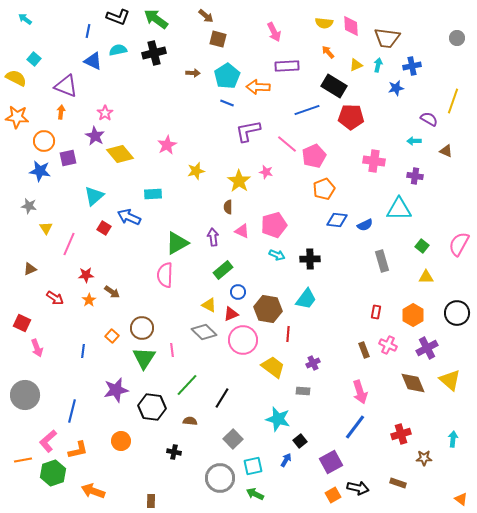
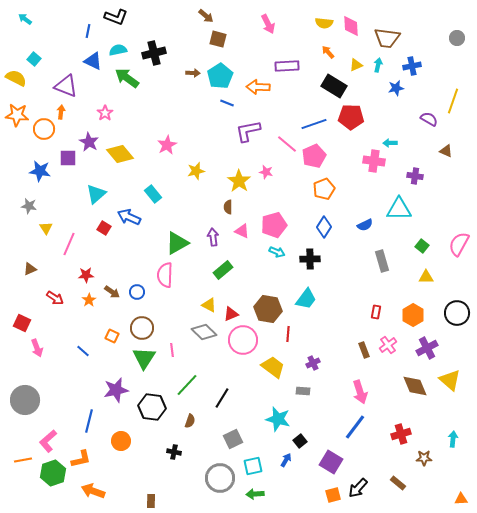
black L-shape at (118, 17): moved 2 px left
green arrow at (156, 19): moved 29 px left, 59 px down
pink arrow at (274, 32): moved 6 px left, 8 px up
cyan pentagon at (227, 76): moved 7 px left
blue line at (307, 110): moved 7 px right, 14 px down
orange star at (17, 117): moved 2 px up
purple star at (95, 136): moved 6 px left, 6 px down
orange circle at (44, 141): moved 12 px up
cyan arrow at (414, 141): moved 24 px left, 2 px down
purple square at (68, 158): rotated 12 degrees clockwise
cyan rectangle at (153, 194): rotated 54 degrees clockwise
cyan triangle at (94, 196): moved 2 px right, 2 px up
blue diamond at (337, 220): moved 13 px left, 7 px down; rotated 65 degrees counterclockwise
cyan arrow at (277, 255): moved 3 px up
blue circle at (238, 292): moved 101 px left
orange square at (112, 336): rotated 16 degrees counterclockwise
pink cross at (388, 345): rotated 30 degrees clockwise
blue line at (83, 351): rotated 56 degrees counterclockwise
brown diamond at (413, 383): moved 2 px right, 3 px down
gray circle at (25, 395): moved 5 px down
blue line at (72, 411): moved 17 px right, 10 px down
brown semicircle at (190, 421): rotated 104 degrees clockwise
gray square at (233, 439): rotated 18 degrees clockwise
orange L-shape at (78, 450): moved 3 px right, 9 px down
purple square at (331, 462): rotated 30 degrees counterclockwise
brown rectangle at (398, 483): rotated 21 degrees clockwise
black arrow at (358, 488): rotated 120 degrees clockwise
green arrow at (255, 494): rotated 30 degrees counterclockwise
orange square at (333, 495): rotated 14 degrees clockwise
orange triangle at (461, 499): rotated 40 degrees counterclockwise
